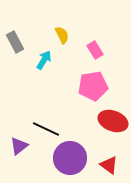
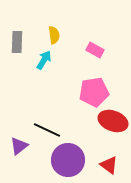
yellow semicircle: moved 8 px left; rotated 18 degrees clockwise
gray rectangle: moved 2 px right; rotated 30 degrees clockwise
pink rectangle: rotated 30 degrees counterclockwise
pink pentagon: moved 1 px right, 6 px down
black line: moved 1 px right, 1 px down
purple circle: moved 2 px left, 2 px down
